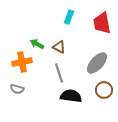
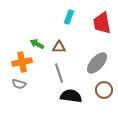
brown triangle: rotated 24 degrees counterclockwise
gray semicircle: moved 2 px right, 5 px up
